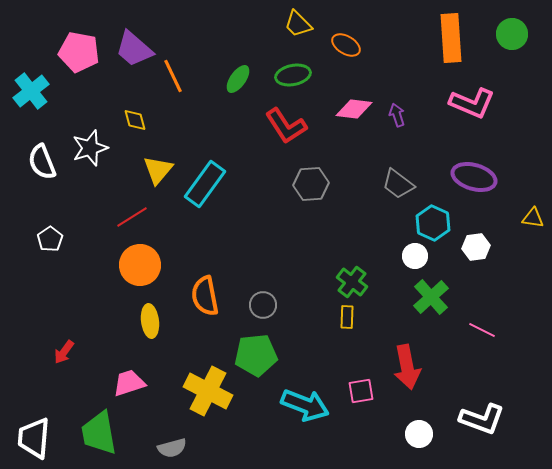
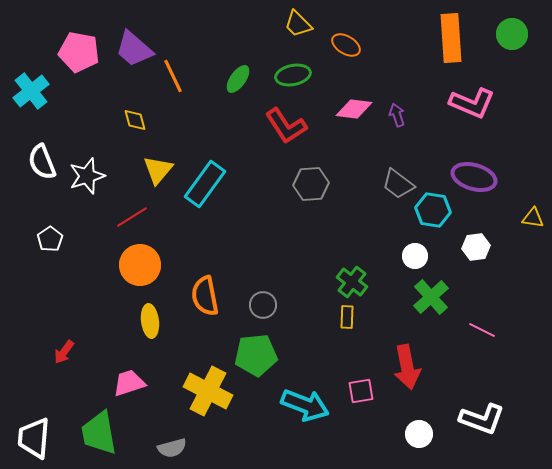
white star at (90, 148): moved 3 px left, 28 px down
cyan hexagon at (433, 223): moved 13 px up; rotated 16 degrees counterclockwise
